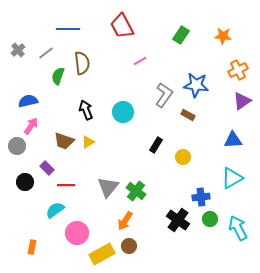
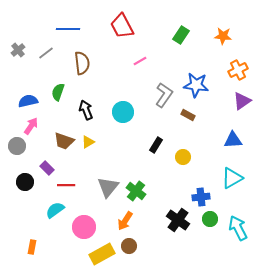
green semicircle: moved 16 px down
pink circle: moved 7 px right, 6 px up
